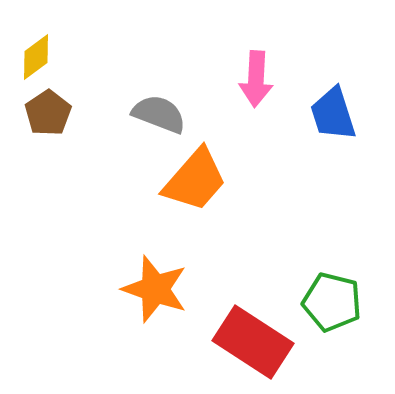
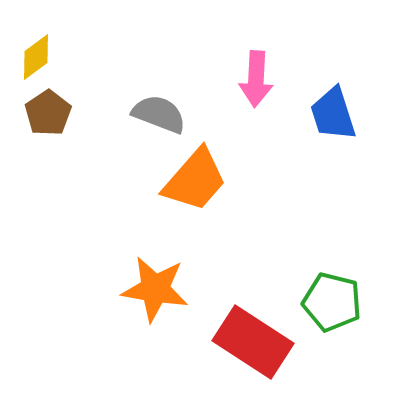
orange star: rotated 10 degrees counterclockwise
